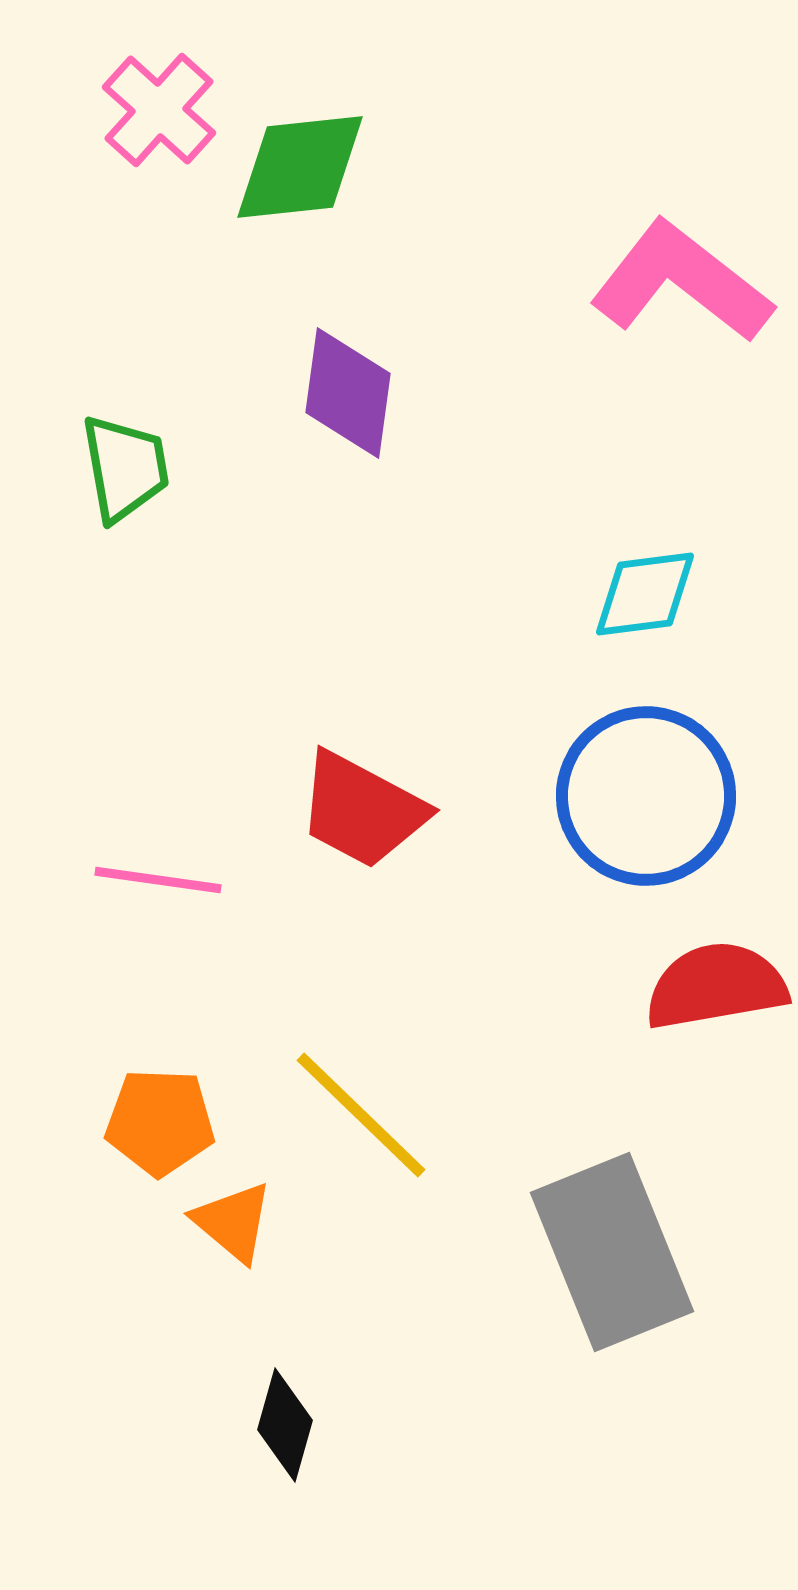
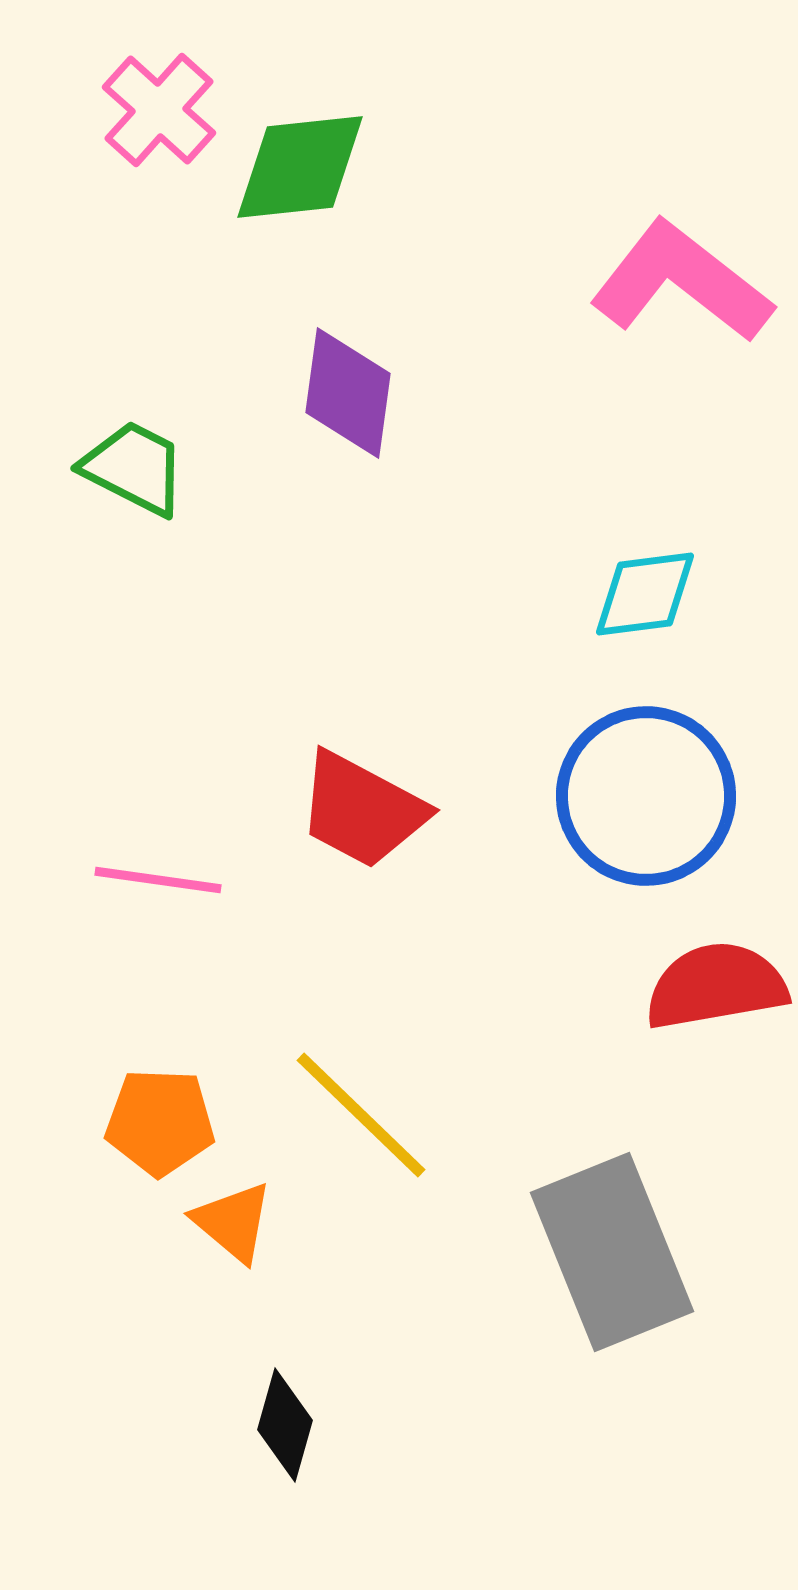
green trapezoid: moved 9 px right; rotated 53 degrees counterclockwise
